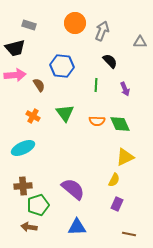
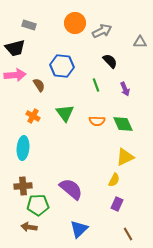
gray arrow: rotated 42 degrees clockwise
green line: rotated 24 degrees counterclockwise
green diamond: moved 3 px right
cyan ellipse: rotated 60 degrees counterclockwise
purple semicircle: moved 2 px left
green pentagon: rotated 15 degrees clockwise
blue triangle: moved 2 px right, 2 px down; rotated 42 degrees counterclockwise
brown line: moved 1 px left; rotated 48 degrees clockwise
